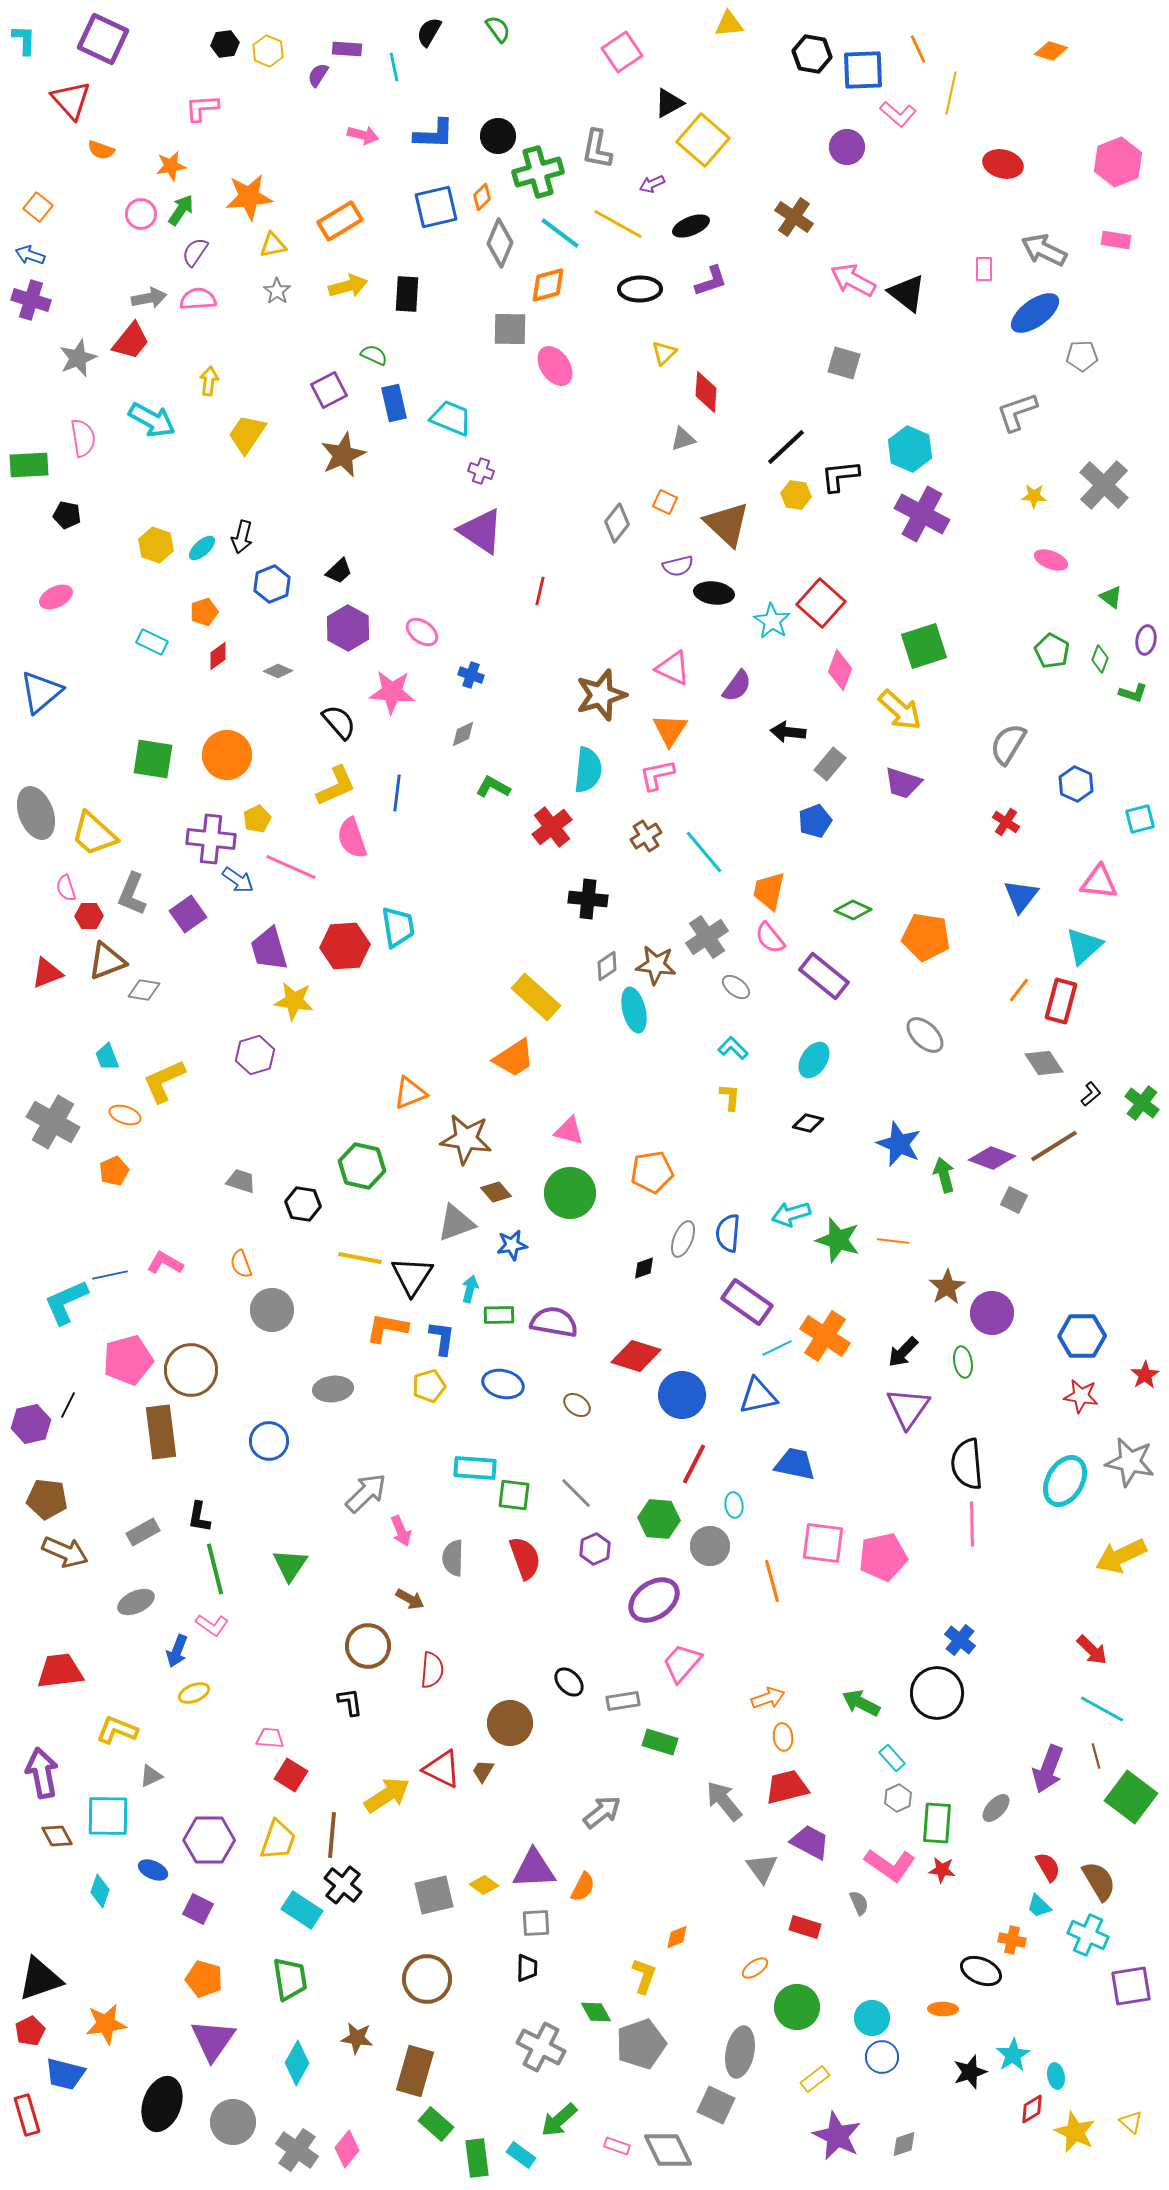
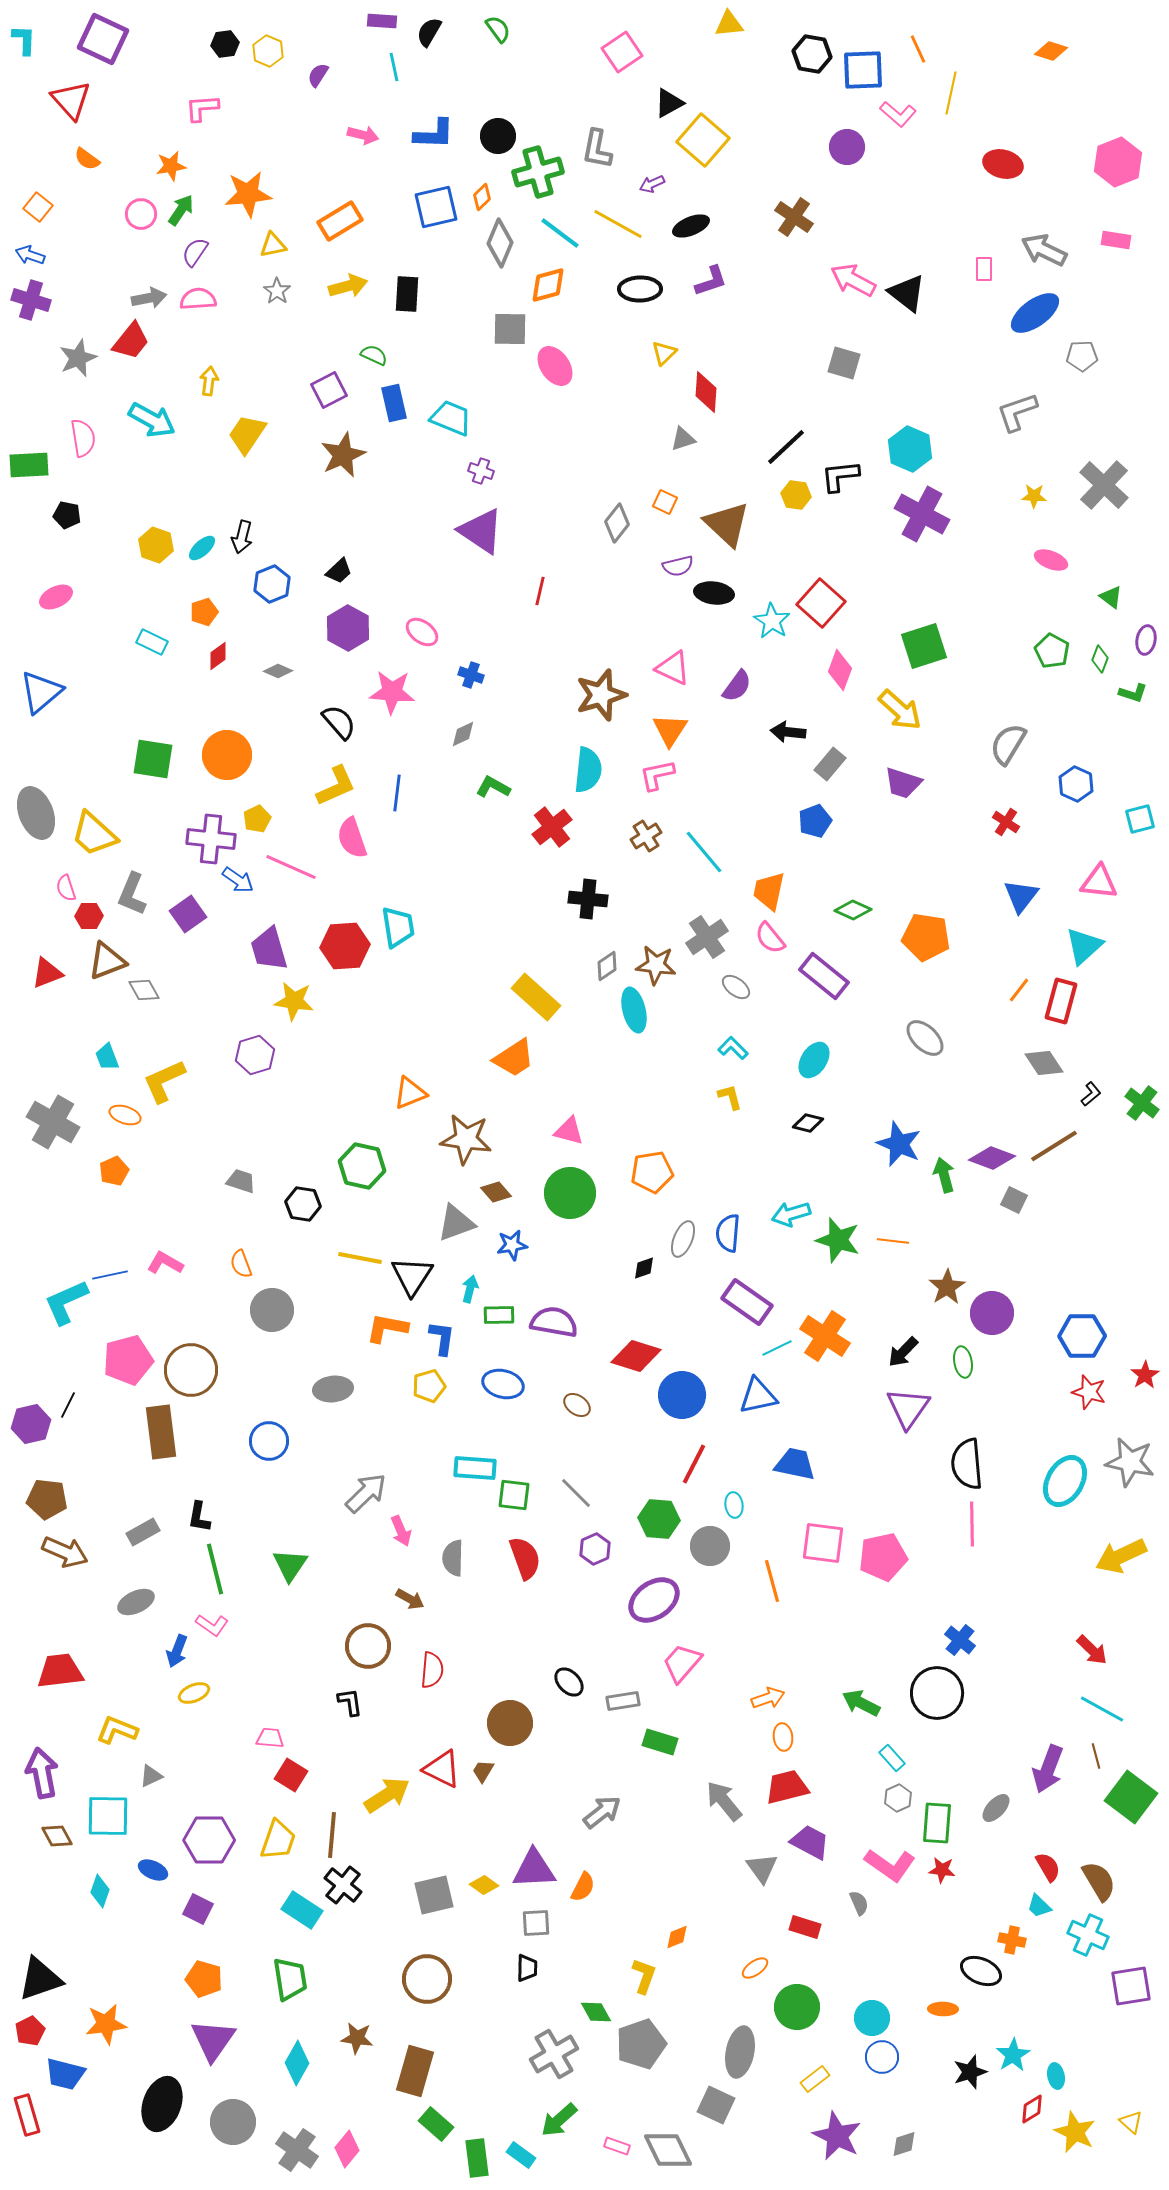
purple rectangle at (347, 49): moved 35 px right, 28 px up
orange semicircle at (101, 150): moved 14 px left, 9 px down; rotated 16 degrees clockwise
orange star at (249, 197): moved 1 px left, 3 px up
gray diamond at (144, 990): rotated 52 degrees clockwise
gray ellipse at (925, 1035): moved 3 px down
yellow L-shape at (730, 1097): rotated 20 degrees counterclockwise
red star at (1081, 1396): moved 8 px right, 4 px up; rotated 8 degrees clockwise
gray cross at (541, 2047): moved 13 px right, 7 px down; rotated 33 degrees clockwise
